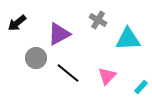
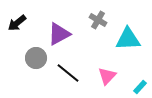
cyan rectangle: moved 1 px left
